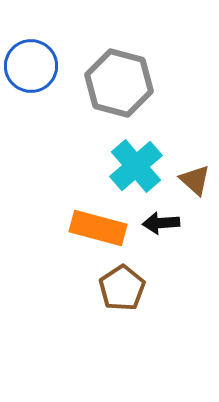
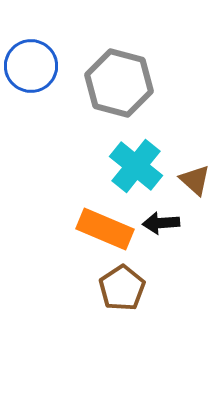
cyan cross: rotated 10 degrees counterclockwise
orange rectangle: moved 7 px right, 1 px down; rotated 8 degrees clockwise
